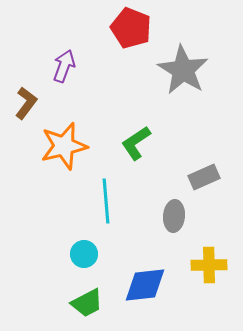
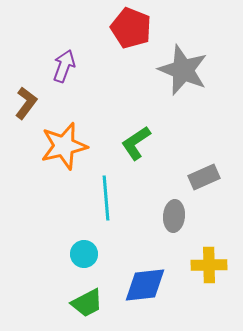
gray star: rotated 9 degrees counterclockwise
cyan line: moved 3 px up
